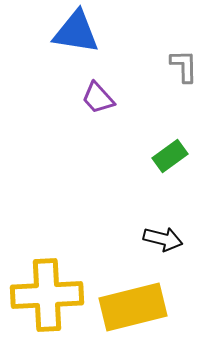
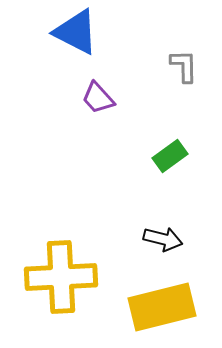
blue triangle: rotated 18 degrees clockwise
yellow cross: moved 14 px right, 18 px up
yellow rectangle: moved 29 px right
